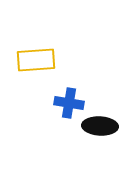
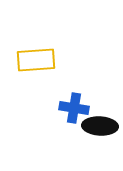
blue cross: moved 5 px right, 5 px down
